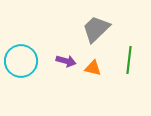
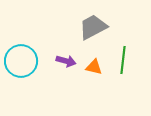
gray trapezoid: moved 3 px left, 2 px up; rotated 16 degrees clockwise
green line: moved 6 px left
orange triangle: moved 1 px right, 1 px up
